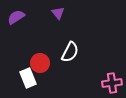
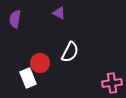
purple triangle: moved 1 px right; rotated 24 degrees counterclockwise
purple semicircle: moved 1 px left, 2 px down; rotated 48 degrees counterclockwise
